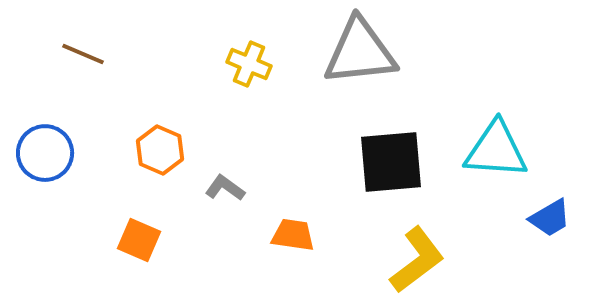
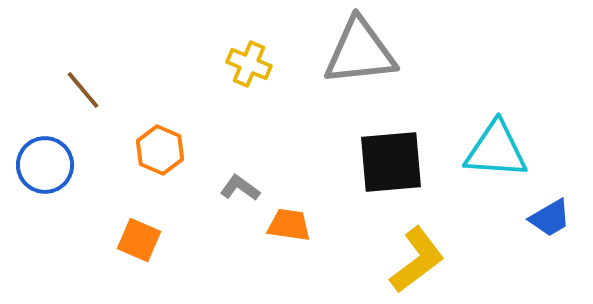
brown line: moved 36 px down; rotated 27 degrees clockwise
blue circle: moved 12 px down
gray L-shape: moved 15 px right
orange trapezoid: moved 4 px left, 10 px up
